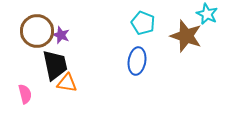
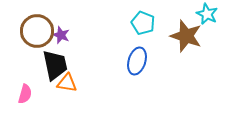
blue ellipse: rotated 8 degrees clockwise
pink semicircle: rotated 30 degrees clockwise
